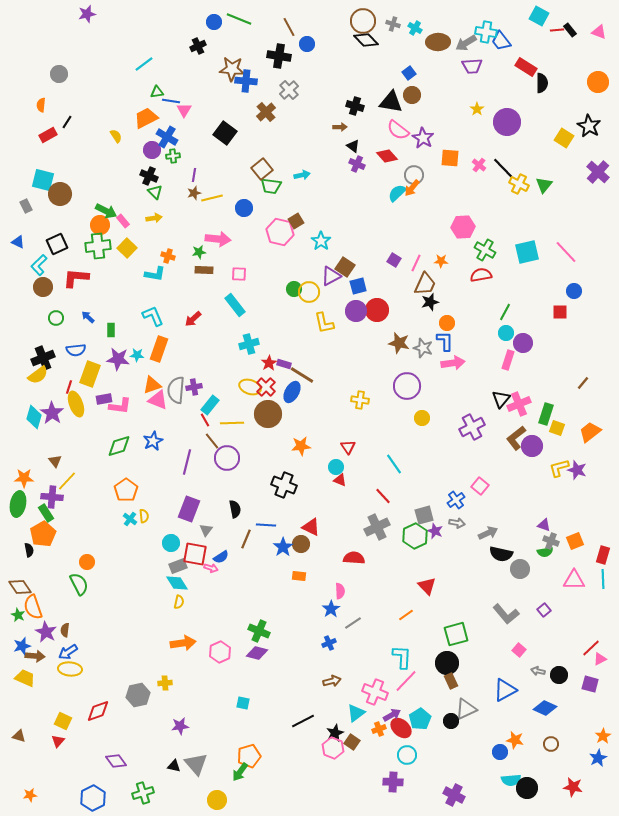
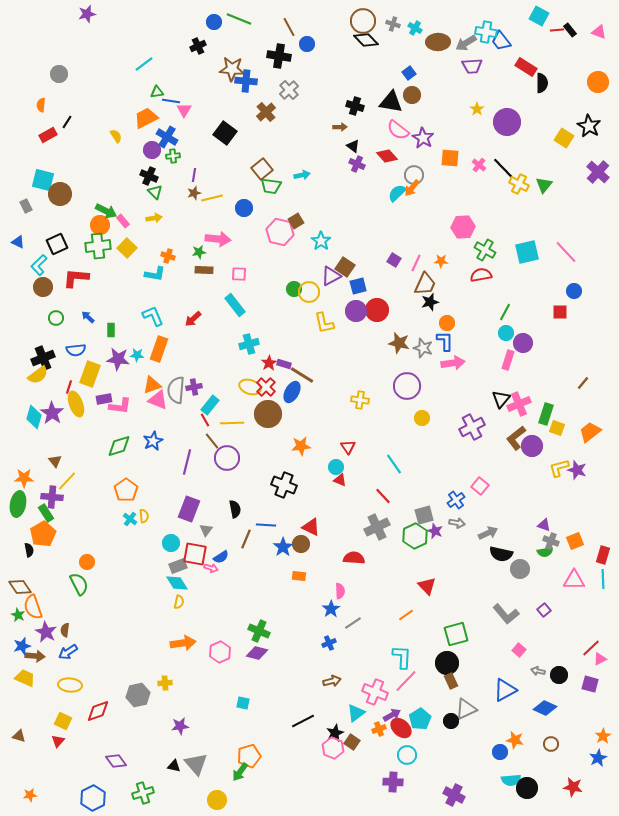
yellow ellipse at (70, 669): moved 16 px down
